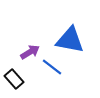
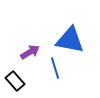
blue line: moved 3 px right, 1 px down; rotated 35 degrees clockwise
black rectangle: moved 1 px right, 2 px down
